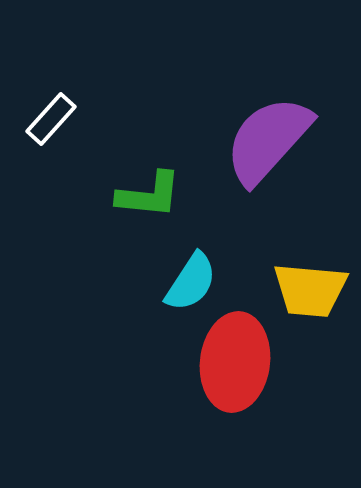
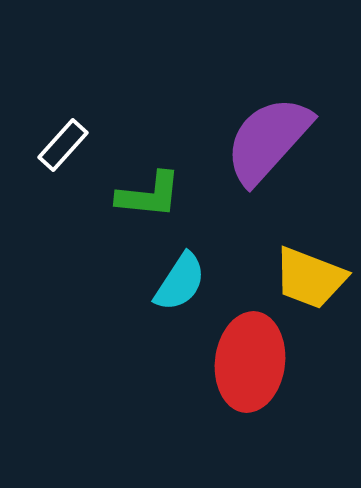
white rectangle: moved 12 px right, 26 px down
cyan semicircle: moved 11 px left
yellow trapezoid: moved 12 px up; rotated 16 degrees clockwise
red ellipse: moved 15 px right
